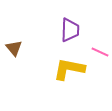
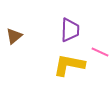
brown triangle: moved 12 px up; rotated 30 degrees clockwise
yellow L-shape: moved 4 px up
